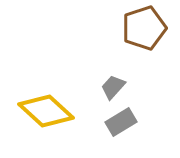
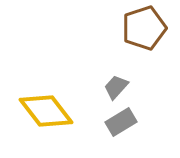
gray trapezoid: moved 3 px right
yellow diamond: rotated 10 degrees clockwise
